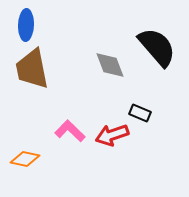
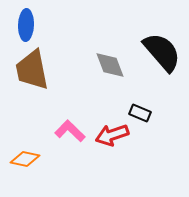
black semicircle: moved 5 px right, 5 px down
brown trapezoid: moved 1 px down
